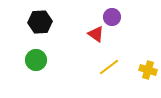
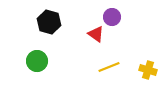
black hexagon: moved 9 px right; rotated 20 degrees clockwise
green circle: moved 1 px right, 1 px down
yellow line: rotated 15 degrees clockwise
